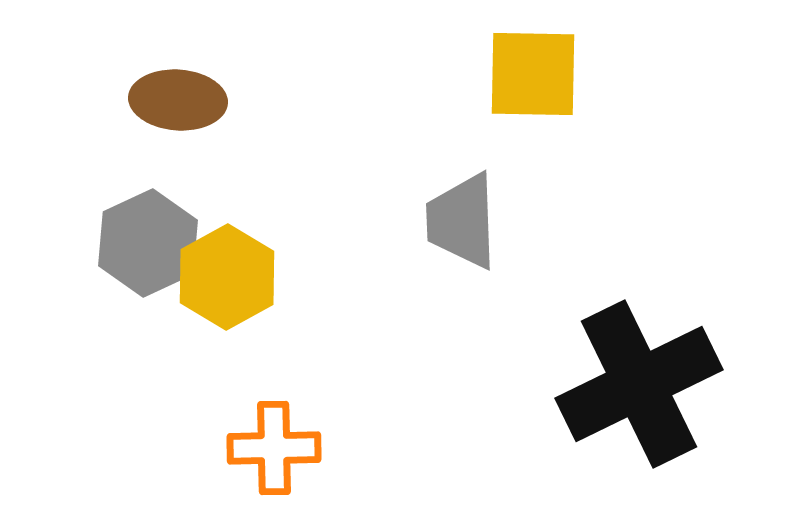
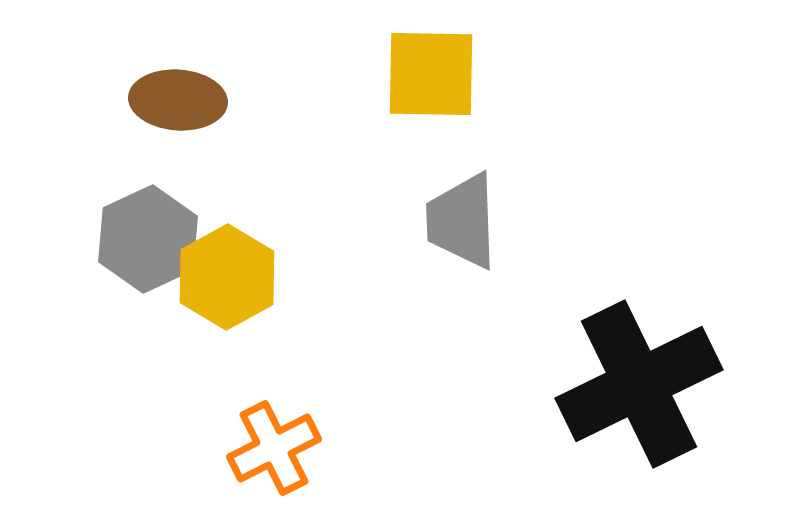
yellow square: moved 102 px left
gray hexagon: moved 4 px up
orange cross: rotated 26 degrees counterclockwise
